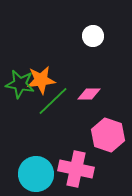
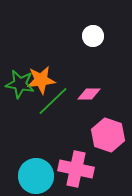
cyan circle: moved 2 px down
